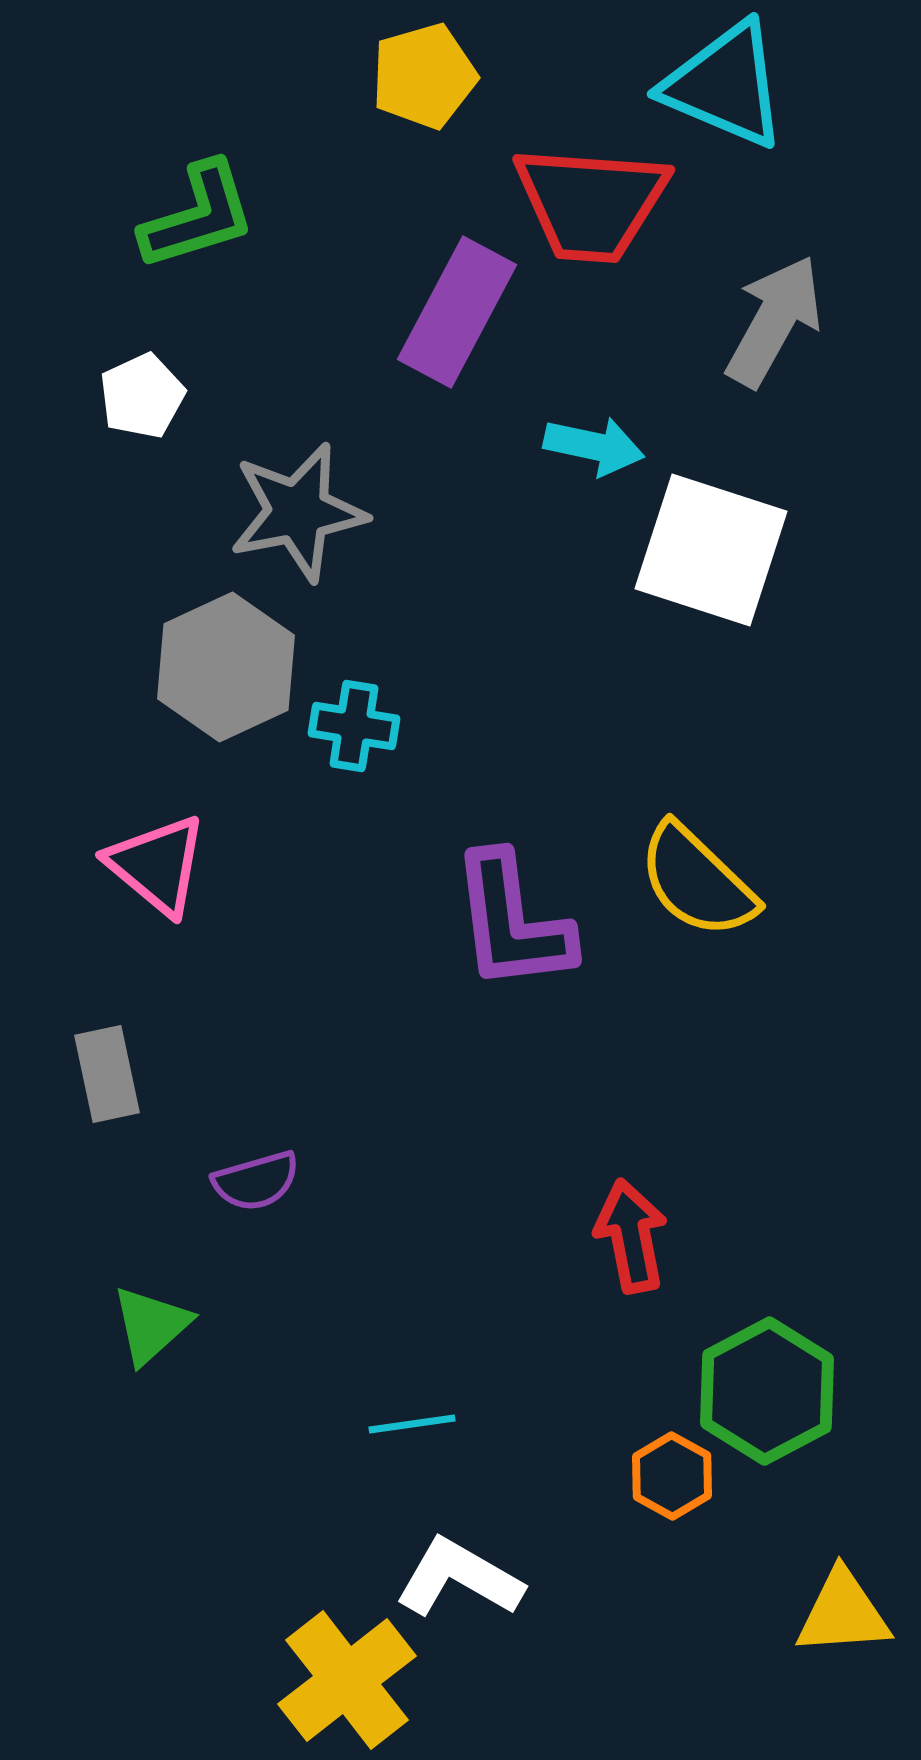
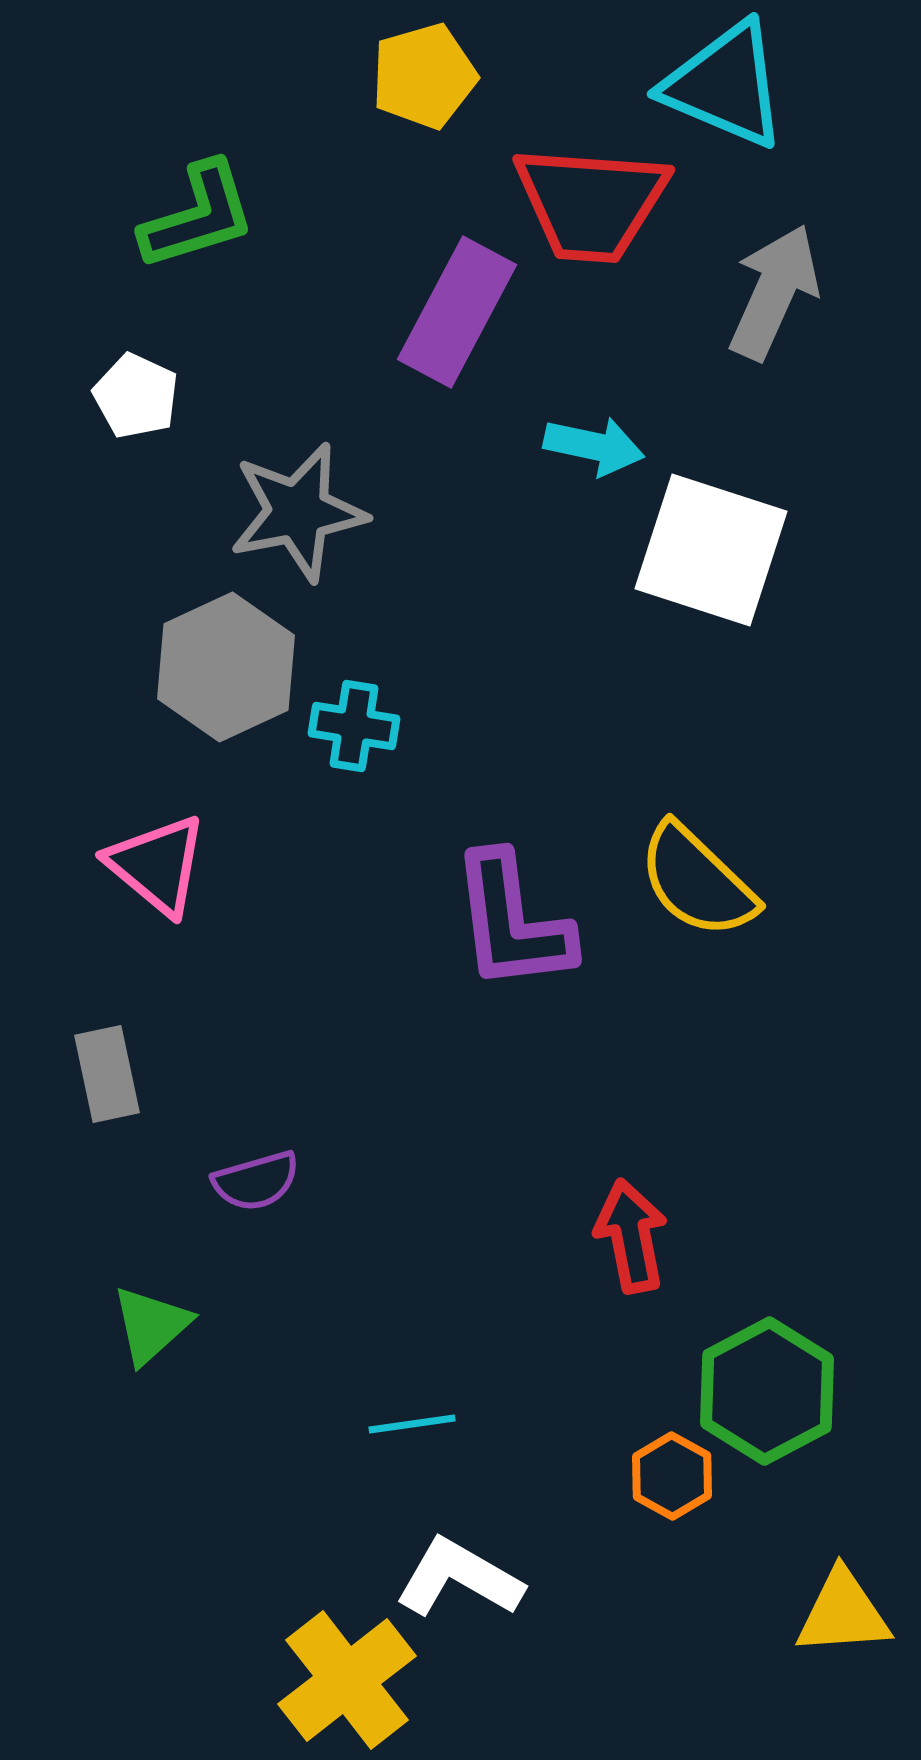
gray arrow: moved 29 px up; rotated 5 degrees counterclockwise
white pentagon: moved 6 px left; rotated 22 degrees counterclockwise
